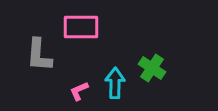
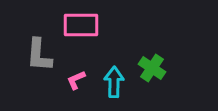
pink rectangle: moved 2 px up
cyan arrow: moved 1 px left, 1 px up
pink L-shape: moved 3 px left, 11 px up
